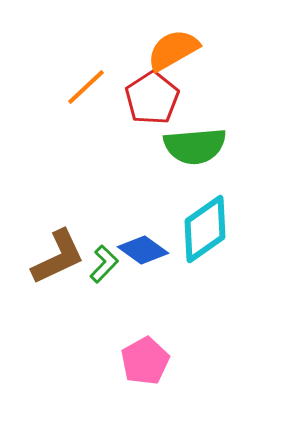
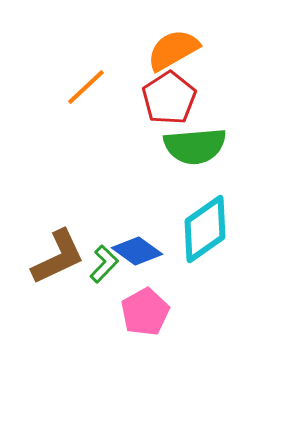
red pentagon: moved 17 px right
blue diamond: moved 6 px left, 1 px down
pink pentagon: moved 49 px up
